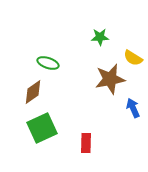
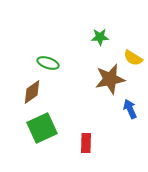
brown diamond: moved 1 px left
blue arrow: moved 3 px left, 1 px down
